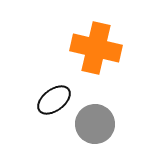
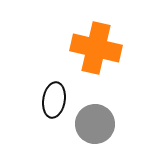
black ellipse: rotated 44 degrees counterclockwise
